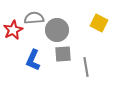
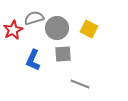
gray semicircle: rotated 12 degrees counterclockwise
yellow square: moved 10 px left, 6 px down
gray circle: moved 2 px up
gray line: moved 6 px left, 17 px down; rotated 60 degrees counterclockwise
